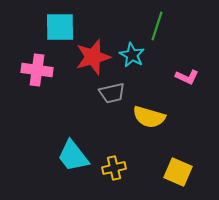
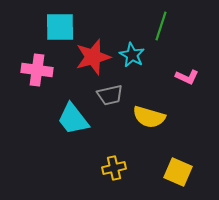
green line: moved 4 px right
gray trapezoid: moved 2 px left, 2 px down
cyan trapezoid: moved 37 px up
